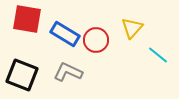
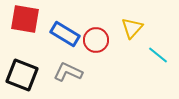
red square: moved 2 px left
